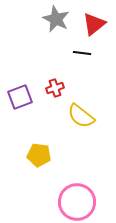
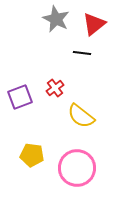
red cross: rotated 18 degrees counterclockwise
yellow pentagon: moved 7 px left
pink circle: moved 34 px up
